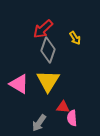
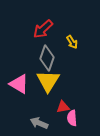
yellow arrow: moved 3 px left, 4 px down
gray diamond: moved 1 px left, 8 px down
red triangle: rotated 16 degrees counterclockwise
gray arrow: rotated 78 degrees clockwise
